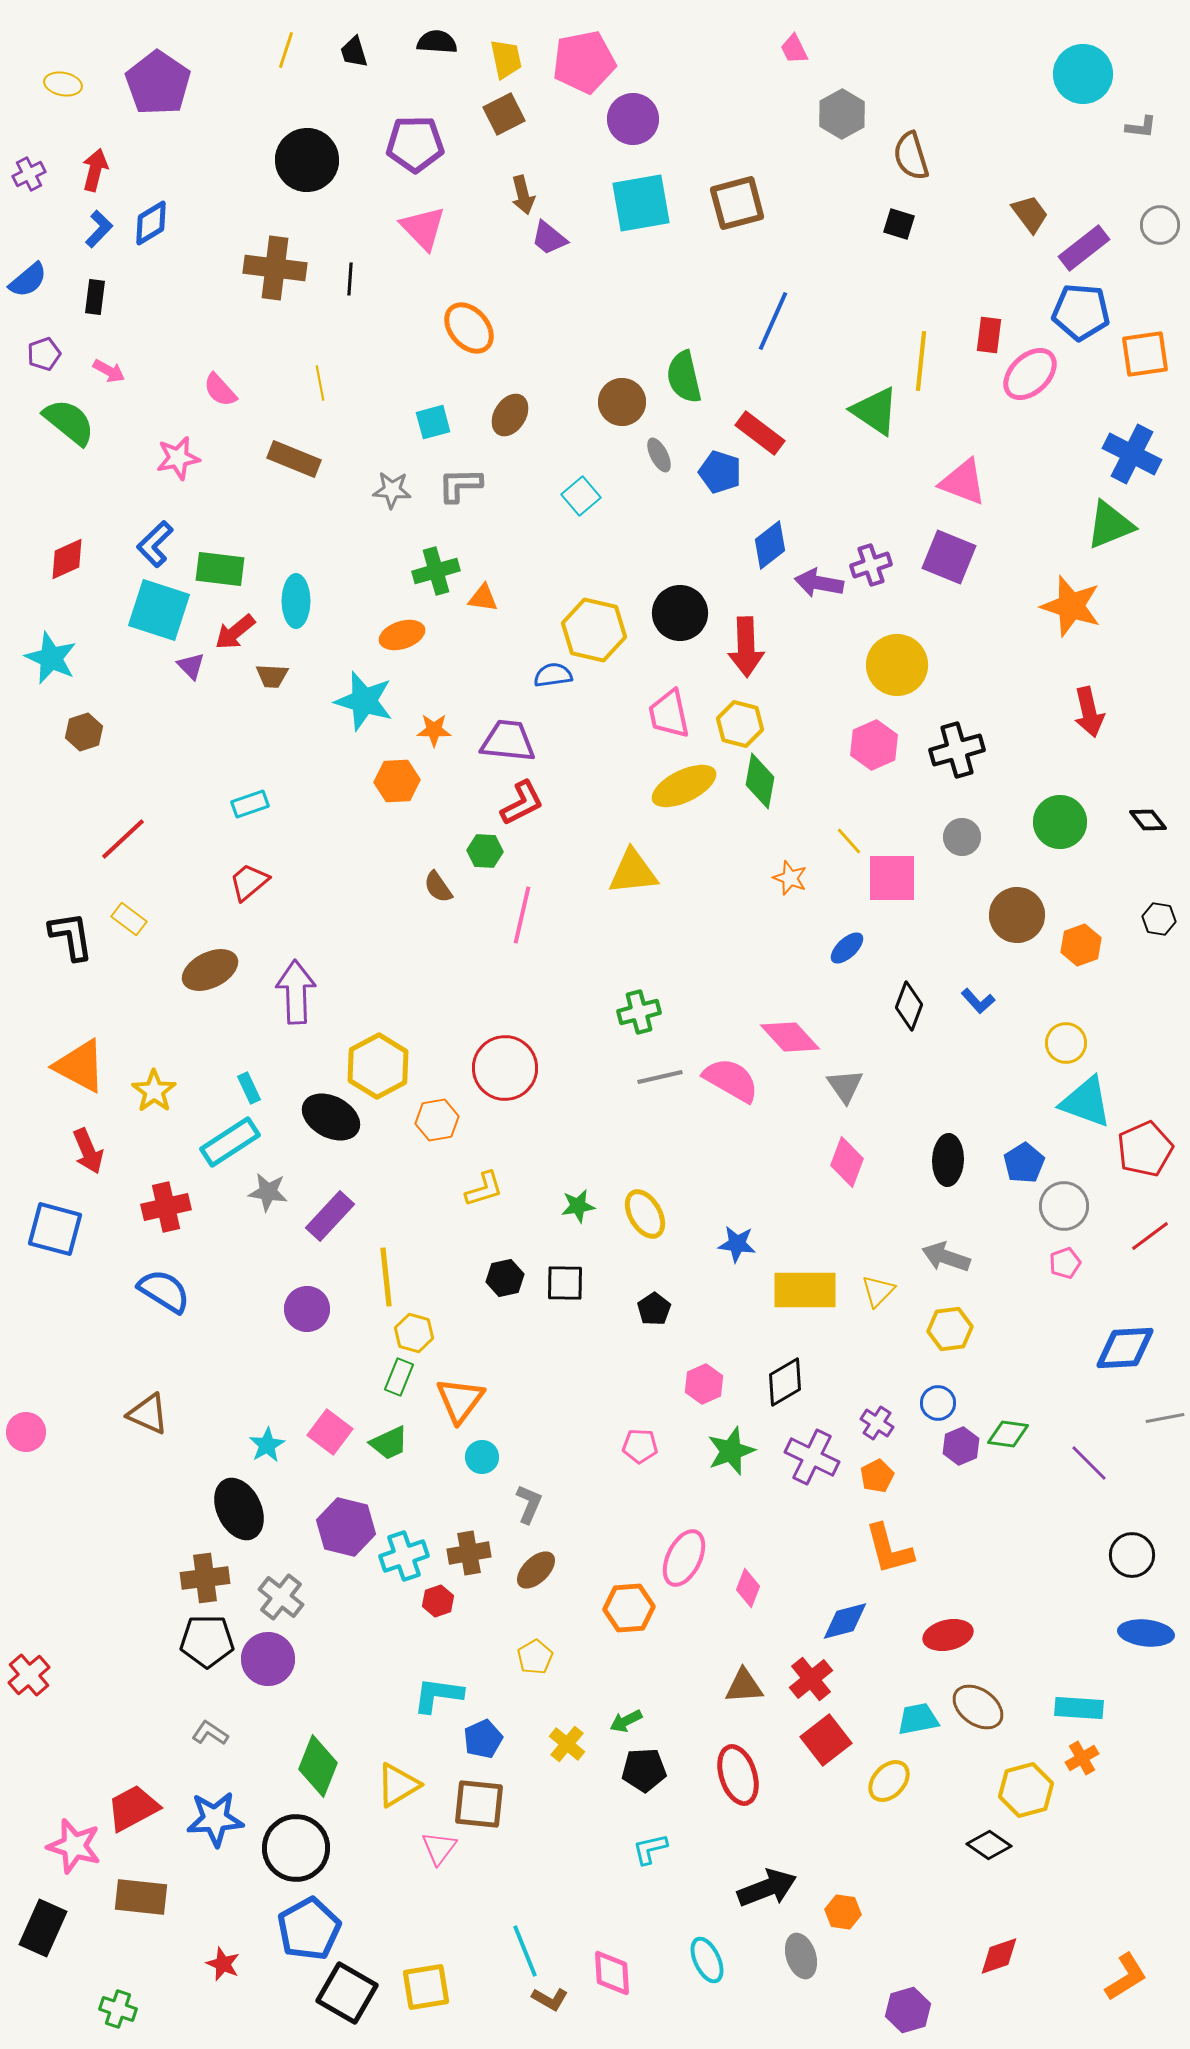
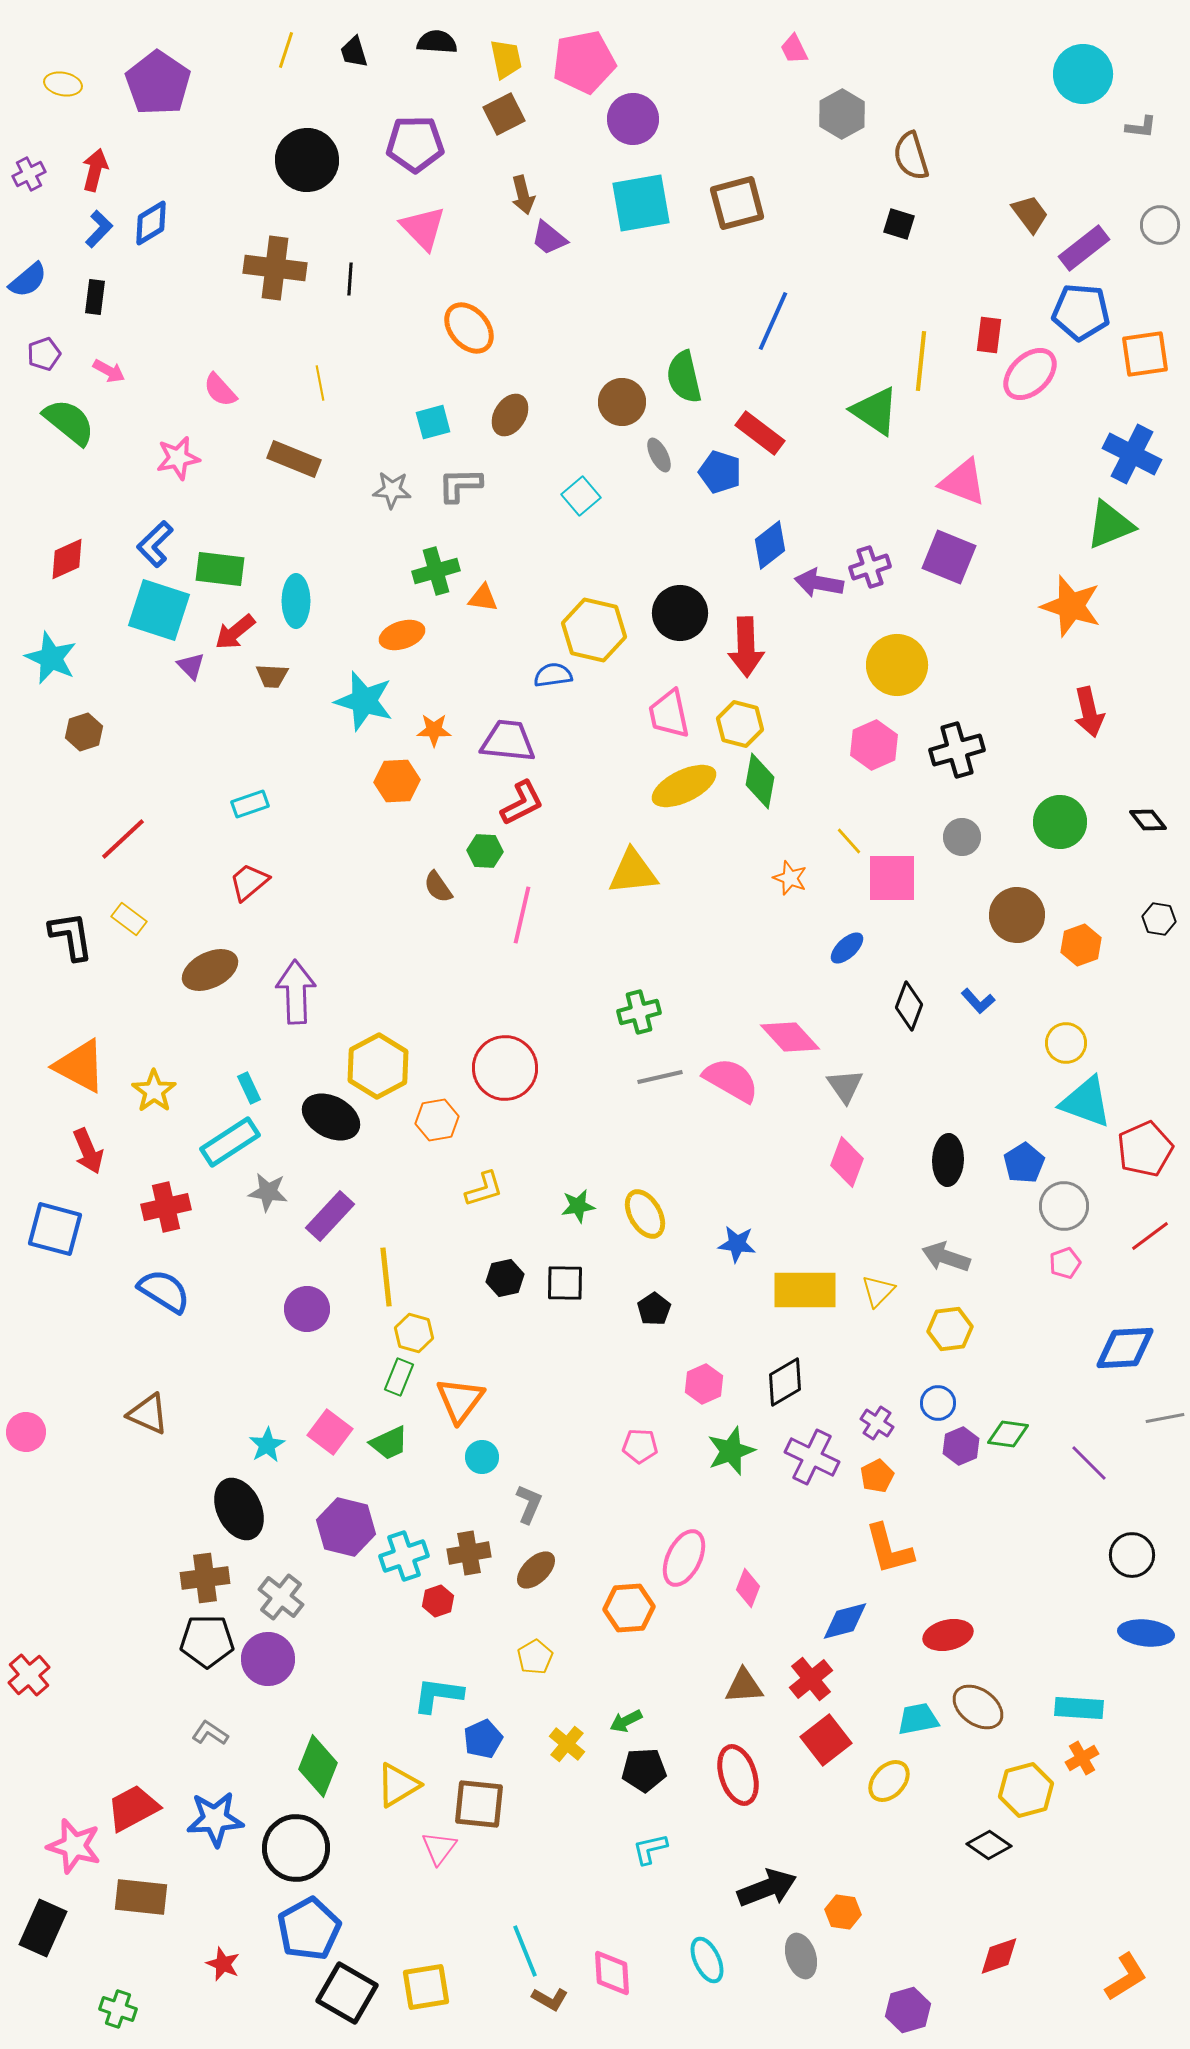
purple cross at (871, 565): moved 1 px left, 2 px down
